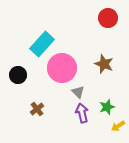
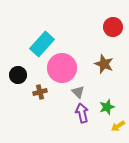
red circle: moved 5 px right, 9 px down
brown cross: moved 3 px right, 17 px up; rotated 24 degrees clockwise
